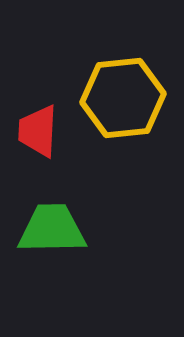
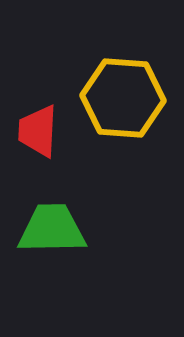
yellow hexagon: rotated 10 degrees clockwise
